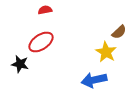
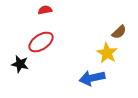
yellow star: moved 1 px right, 1 px down
blue arrow: moved 2 px left, 2 px up
